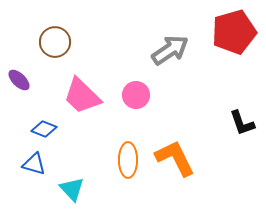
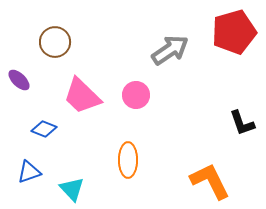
orange L-shape: moved 35 px right, 23 px down
blue triangle: moved 5 px left, 8 px down; rotated 35 degrees counterclockwise
